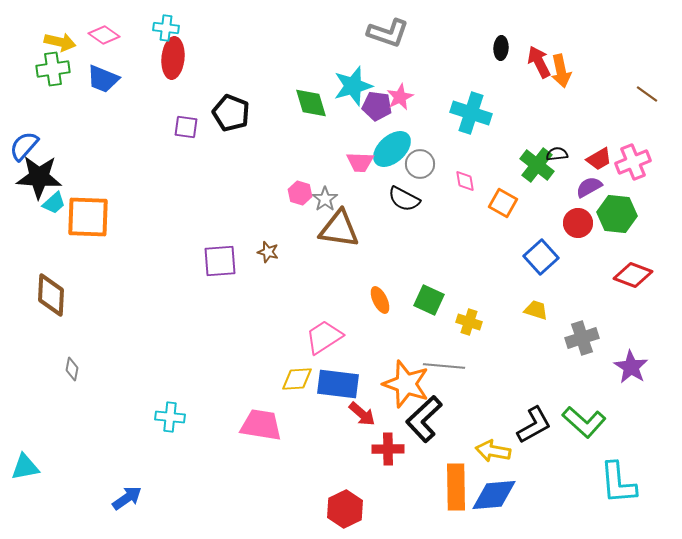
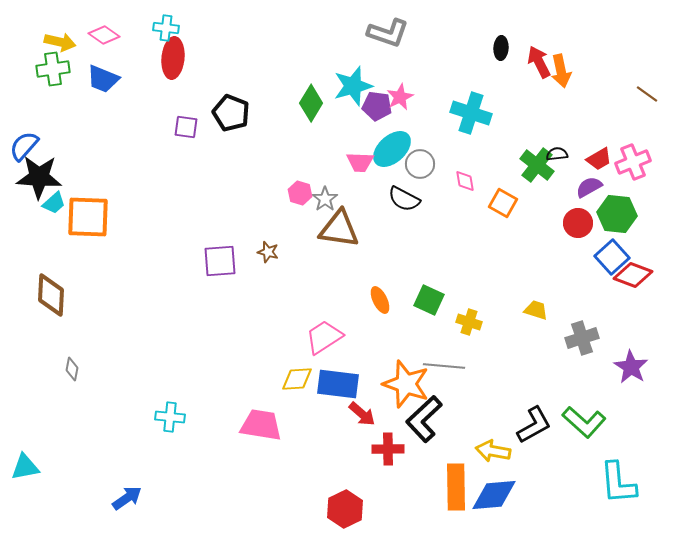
green diamond at (311, 103): rotated 48 degrees clockwise
blue square at (541, 257): moved 71 px right
